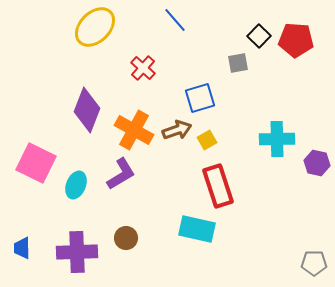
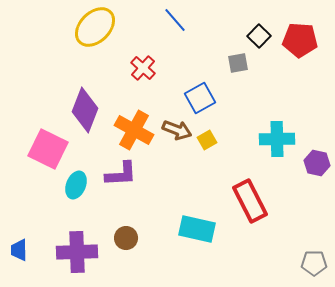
red pentagon: moved 4 px right
blue square: rotated 12 degrees counterclockwise
purple diamond: moved 2 px left
brown arrow: rotated 40 degrees clockwise
pink square: moved 12 px right, 14 px up
purple L-shape: rotated 28 degrees clockwise
red rectangle: moved 32 px right, 15 px down; rotated 9 degrees counterclockwise
blue trapezoid: moved 3 px left, 2 px down
